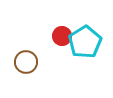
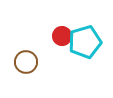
cyan pentagon: rotated 16 degrees clockwise
